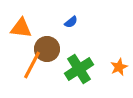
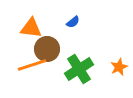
blue semicircle: moved 2 px right
orange triangle: moved 10 px right
orange line: rotated 44 degrees clockwise
